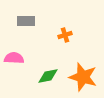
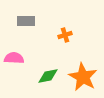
orange star: rotated 12 degrees clockwise
